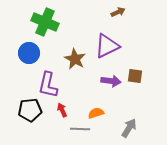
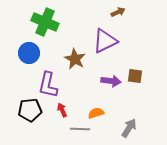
purple triangle: moved 2 px left, 5 px up
